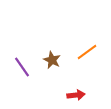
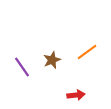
brown star: rotated 24 degrees clockwise
